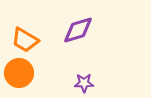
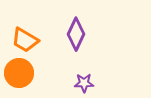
purple diamond: moved 2 px left, 4 px down; rotated 48 degrees counterclockwise
